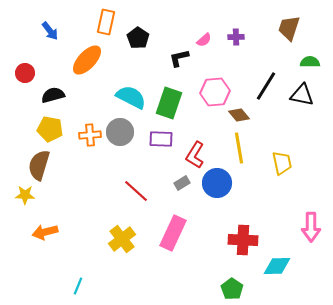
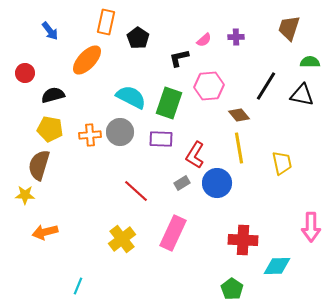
pink hexagon: moved 6 px left, 6 px up
